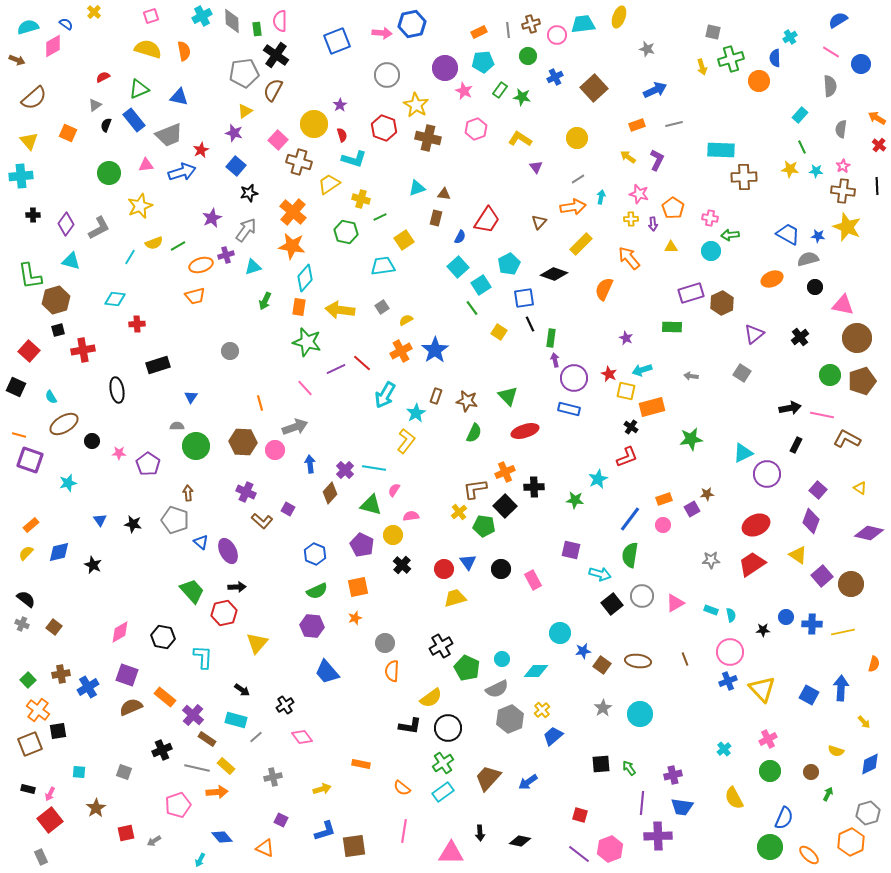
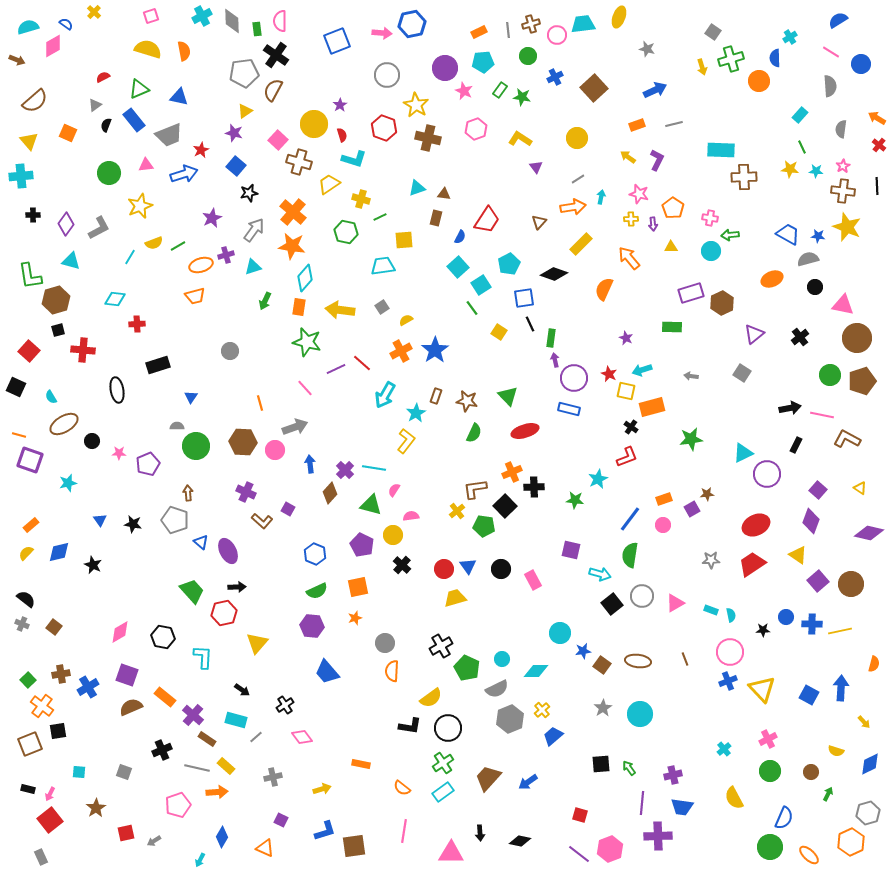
gray square at (713, 32): rotated 21 degrees clockwise
brown semicircle at (34, 98): moved 1 px right, 3 px down
blue arrow at (182, 172): moved 2 px right, 2 px down
gray arrow at (246, 230): moved 8 px right
yellow square at (404, 240): rotated 30 degrees clockwise
red cross at (83, 350): rotated 15 degrees clockwise
purple pentagon at (148, 464): rotated 15 degrees clockwise
orange cross at (505, 472): moved 7 px right
yellow cross at (459, 512): moved 2 px left, 1 px up
blue triangle at (468, 562): moved 4 px down
purple square at (822, 576): moved 4 px left, 5 px down
yellow line at (843, 632): moved 3 px left, 1 px up
orange cross at (38, 710): moved 4 px right, 4 px up
blue diamond at (222, 837): rotated 70 degrees clockwise
